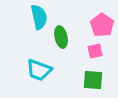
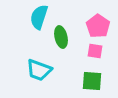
cyan semicircle: rotated 150 degrees counterclockwise
pink pentagon: moved 4 px left, 1 px down
pink square: rotated 21 degrees clockwise
green square: moved 1 px left, 1 px down
